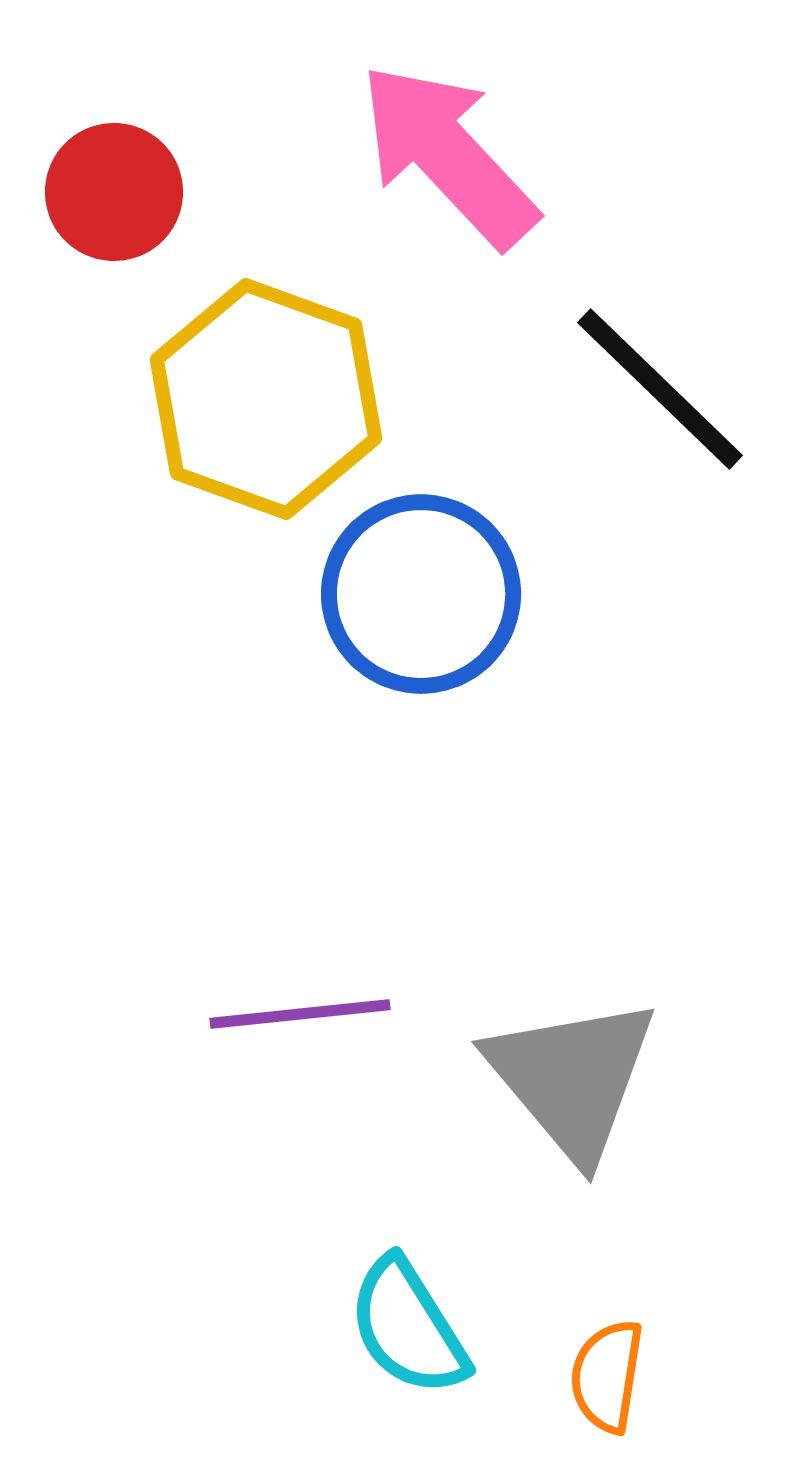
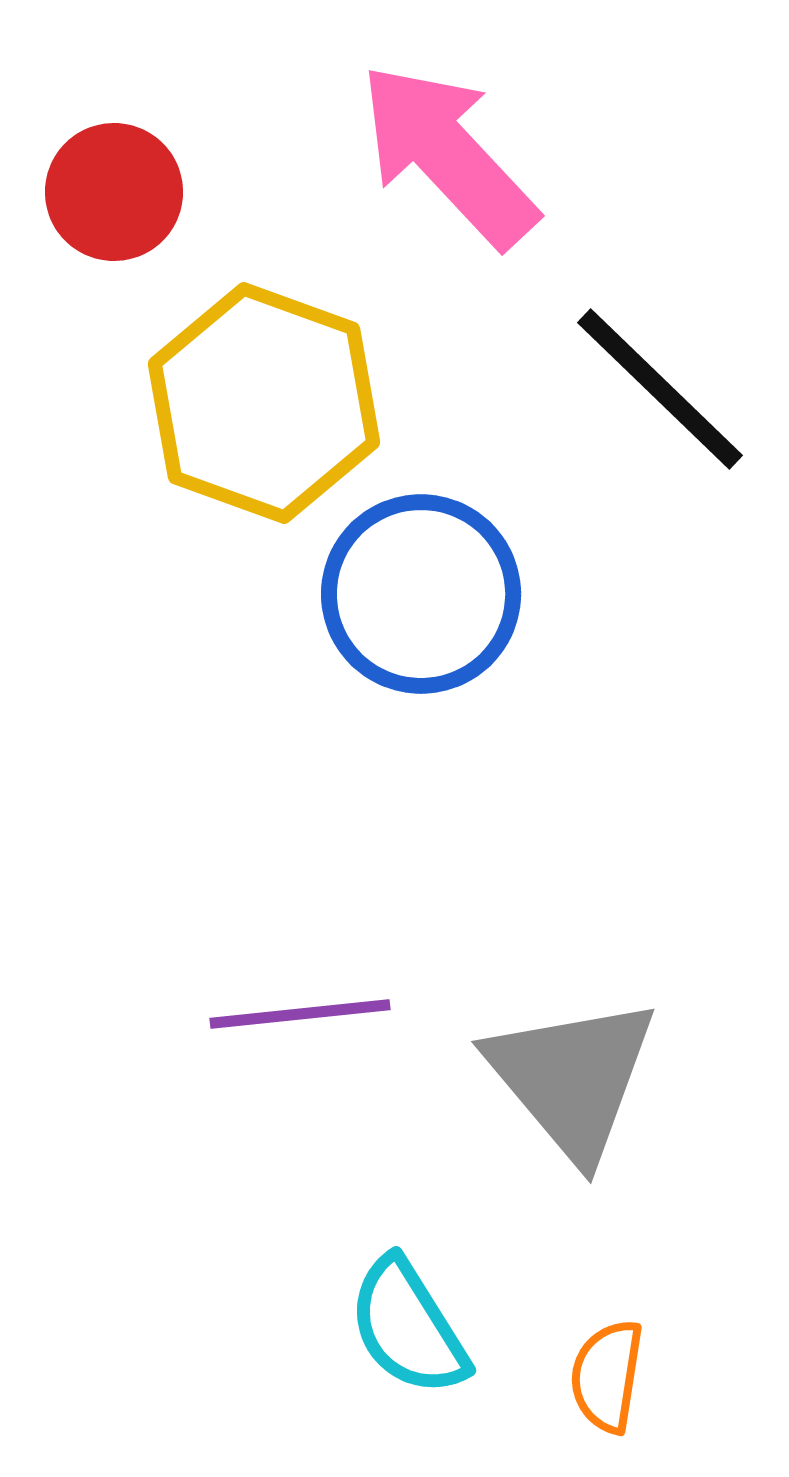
yellow hexagon: moved 2 px left, 4 px down
